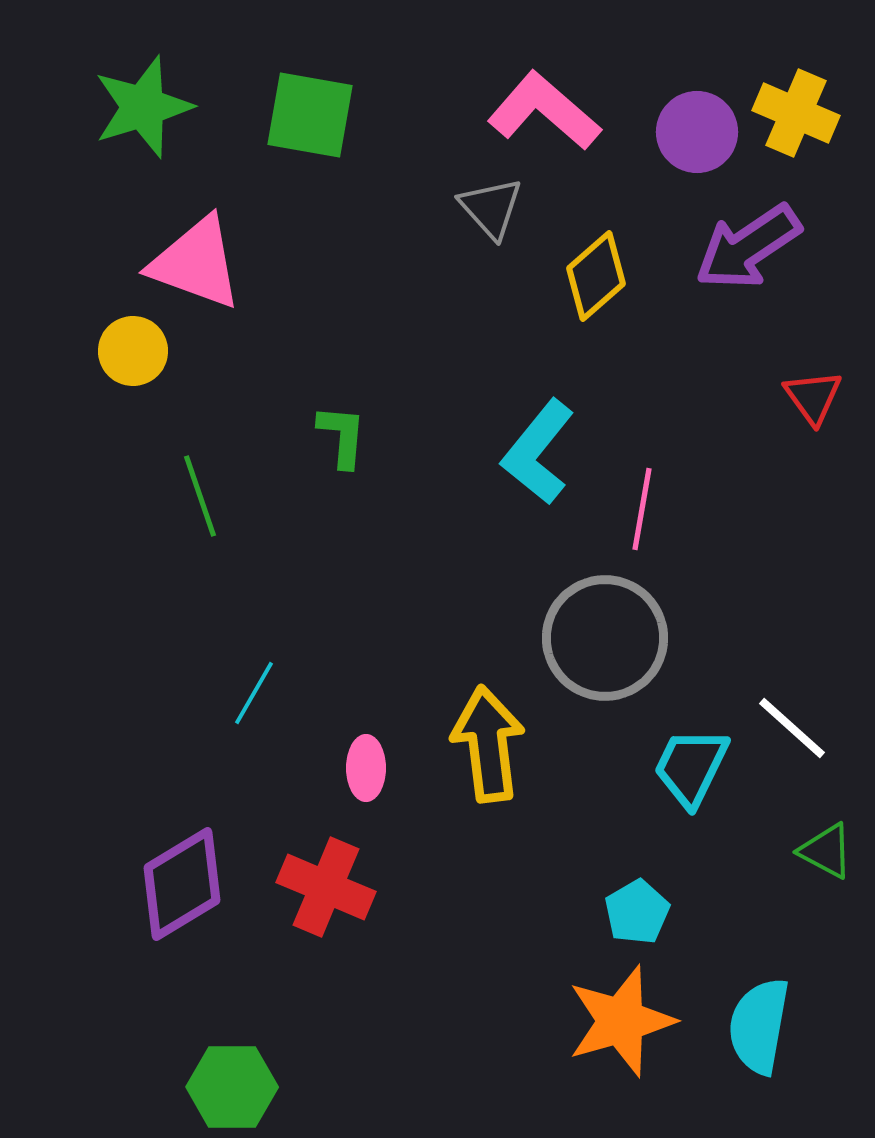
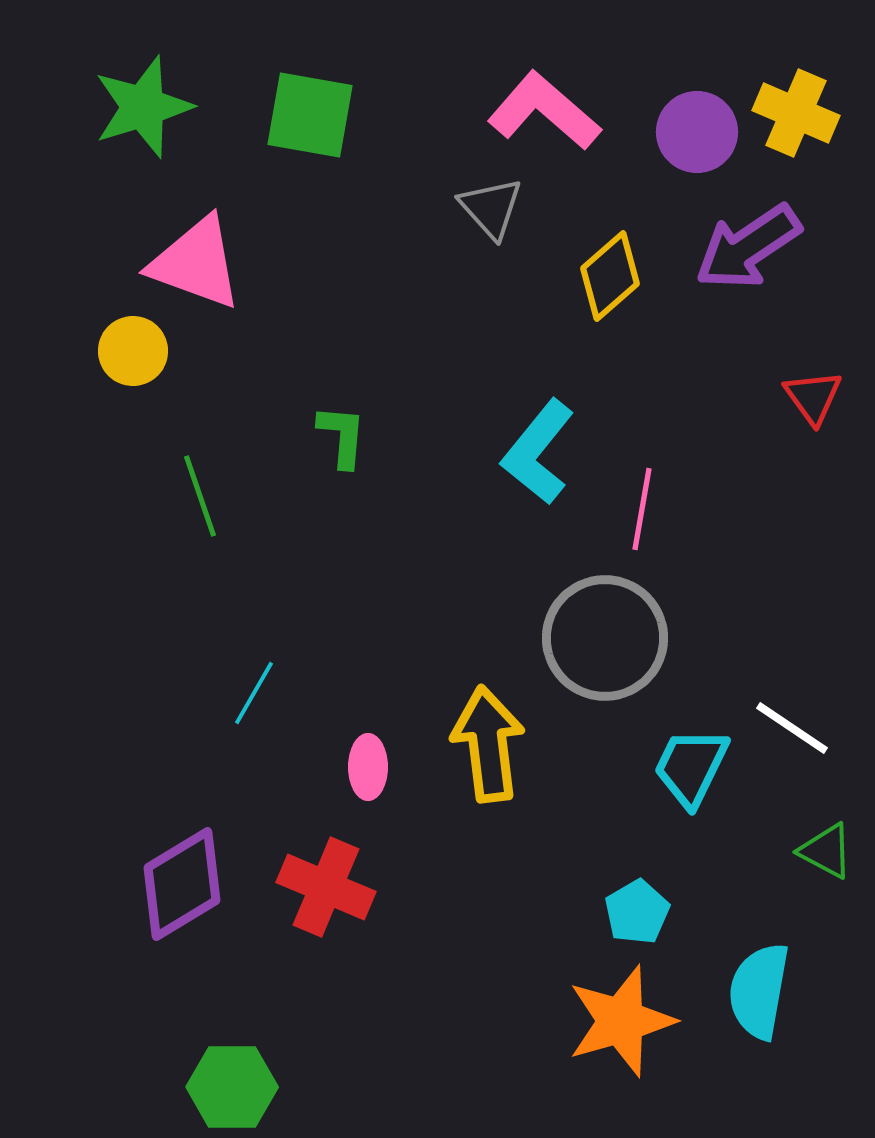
yellow diamond: moved 14 px right
white line: rotated 8 degrees counterclockwise
pink ellipse: moved 2 px right, 1 px up
cyan semicircle: moved 35 px up
